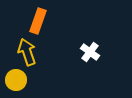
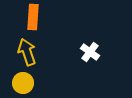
orange rectangle: moved 5 px left, 4 px up; rotated 15 degrees counterclockwise
yellow circle: moved 7 px right, 3 px down
